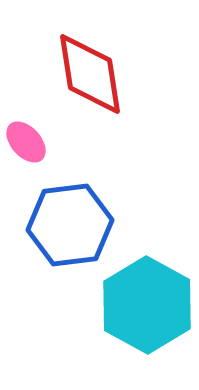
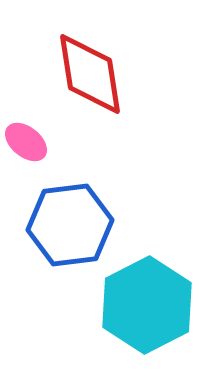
pink ellipse: rotated 9 degrees counterclockwise
cyan hexagon: rotated 4 degrees clockwise
